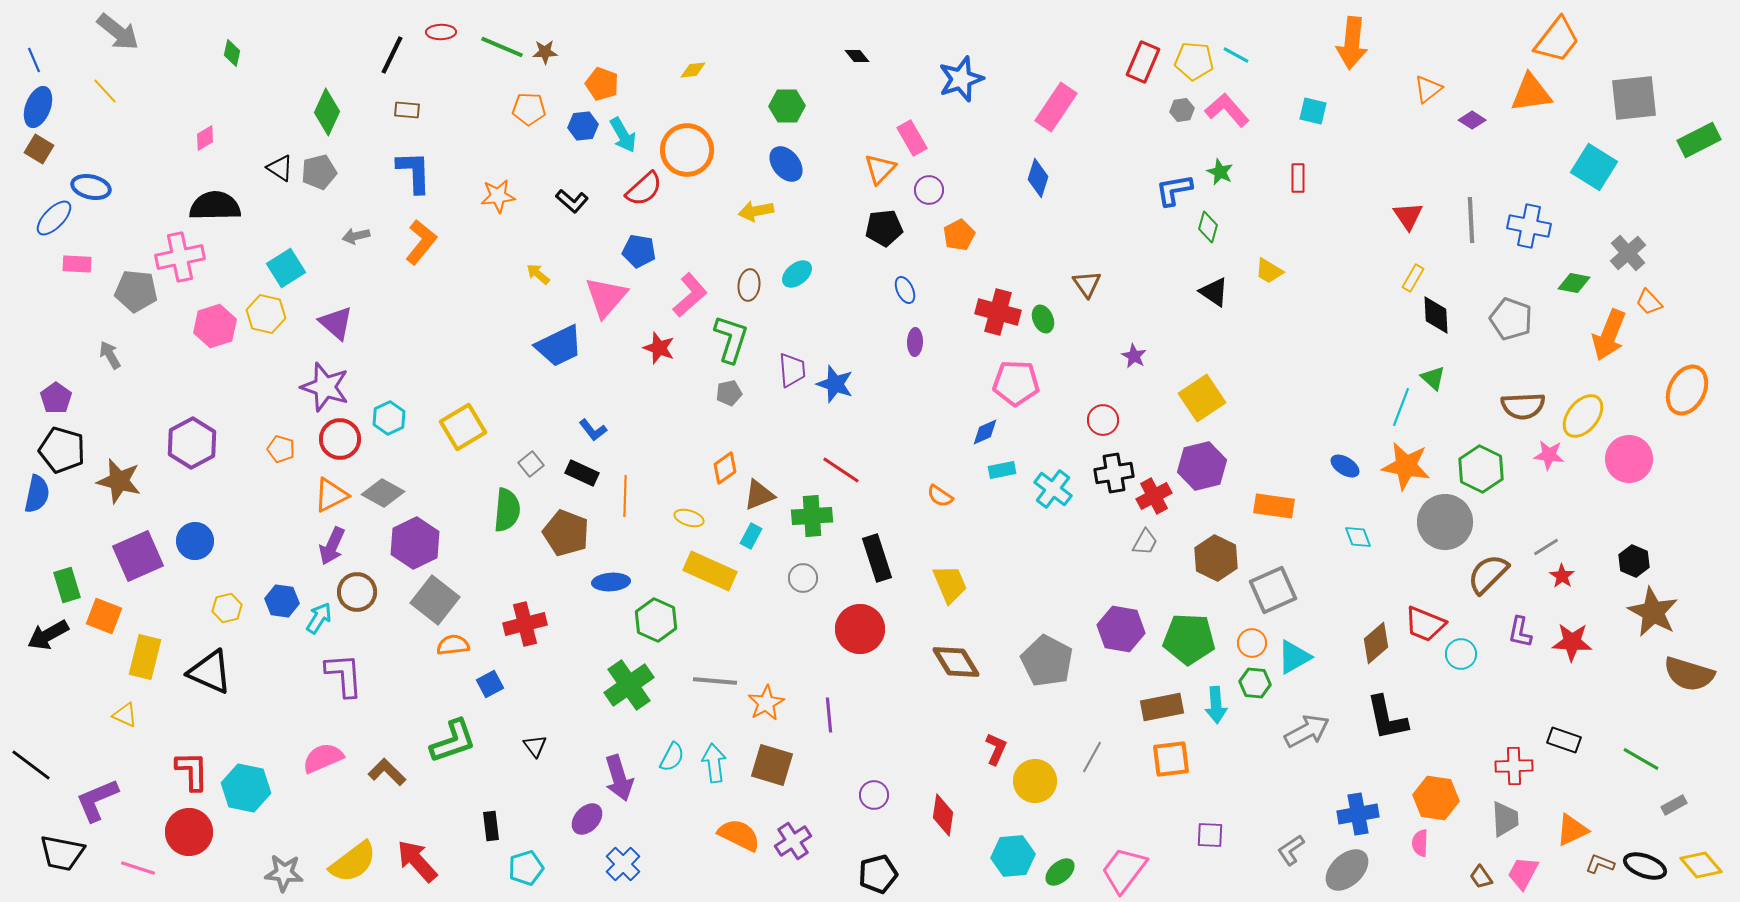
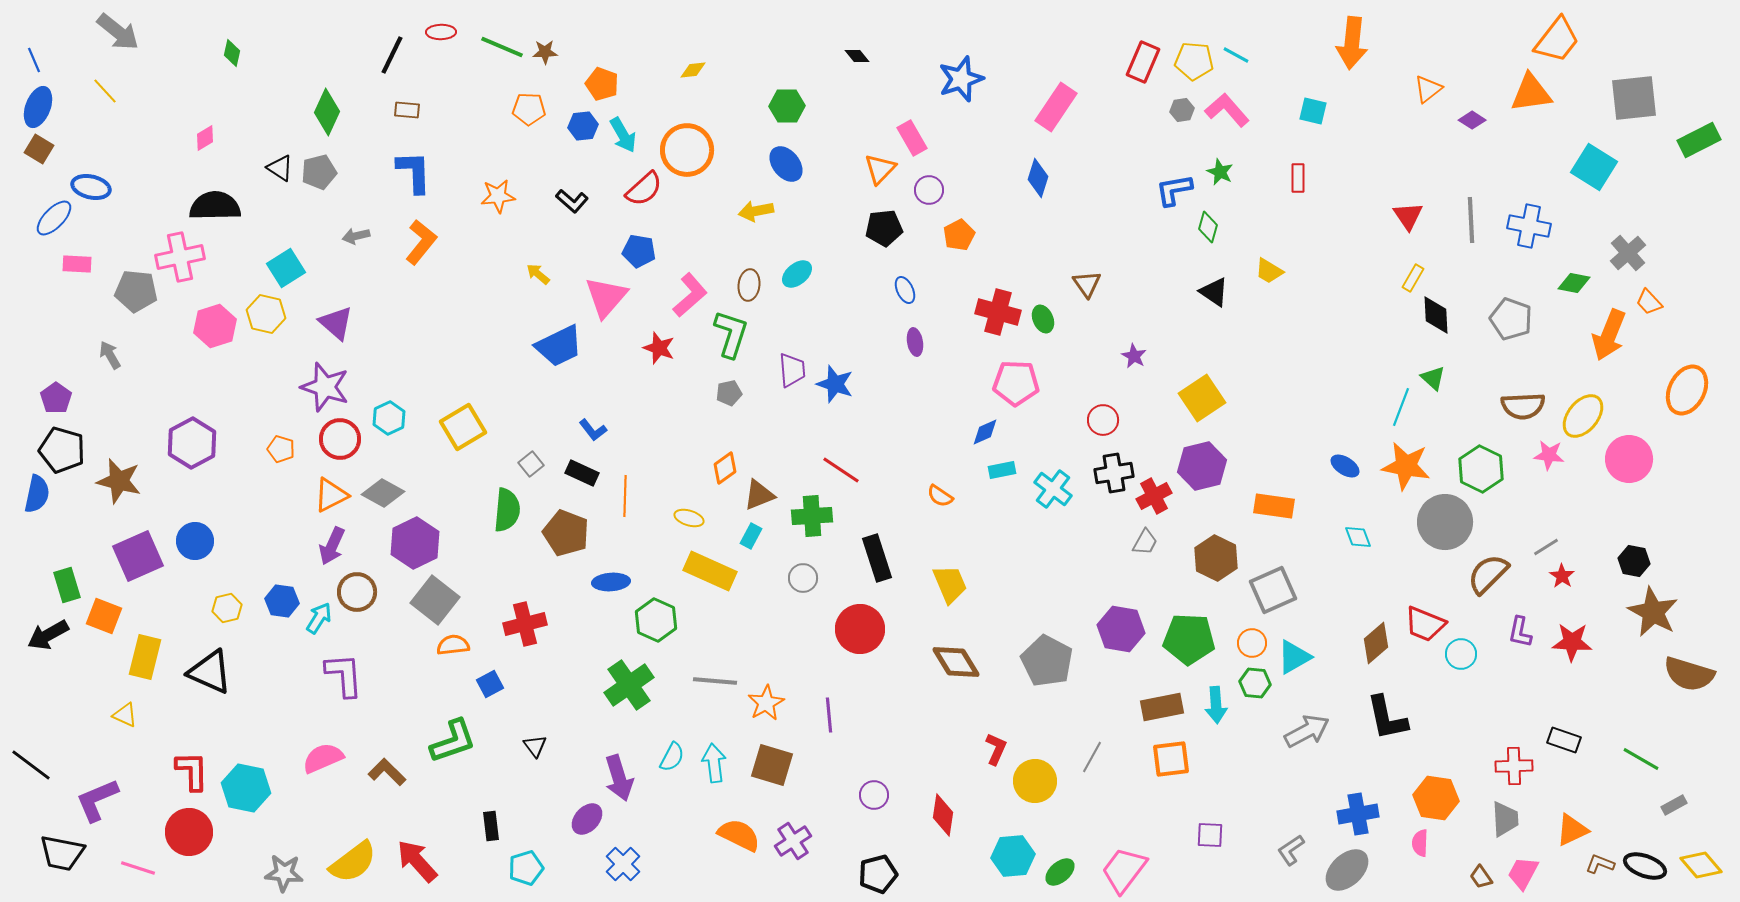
green L-shape at (731, 339): moved 5 px up
purple ellipse at (915, 342): rotated 12 degrees counterclockwise
black hexagon at (1634, 561): rotated 12 degrees counterclockwise
